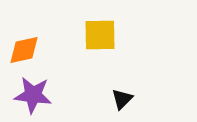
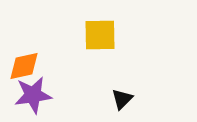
orange diamond: moved 16 px down
purple star: rotated 15 degrees counterclockwise
